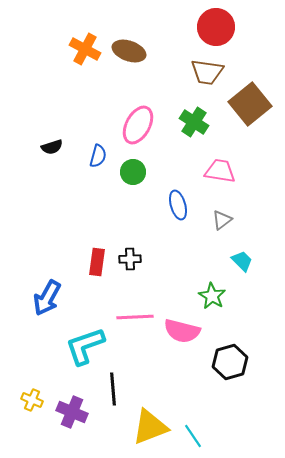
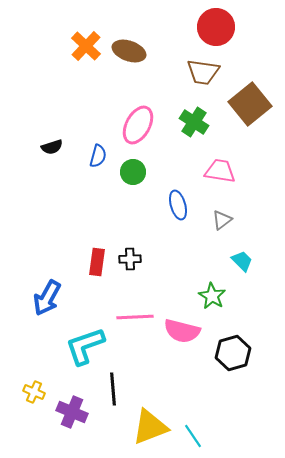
orange cross: moved 1 px right, 3 px up; rotated 16 degrees clockwise
brown trapezoid: moved 4 px left
black hexagon: moved 3 px right, 9 px up
yellow cross: moved 2 px right, 8 px up
